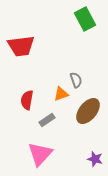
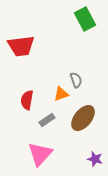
brown ellipse: moved 5 px left, 7 px down
